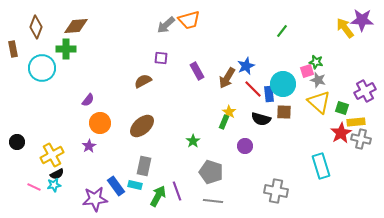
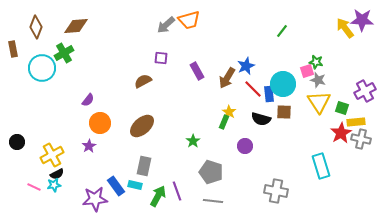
green cross at (66, 49): moved 2 px left, 4 px down; rotated 30 degrees counterclockwise
yellow triangle at (319, 102): rotated 15 degrees clockwise
